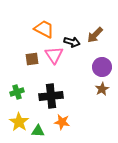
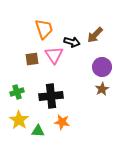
orange trapezoid: rotated 45 degrees clockwise
yellow star: moved 2 px up
